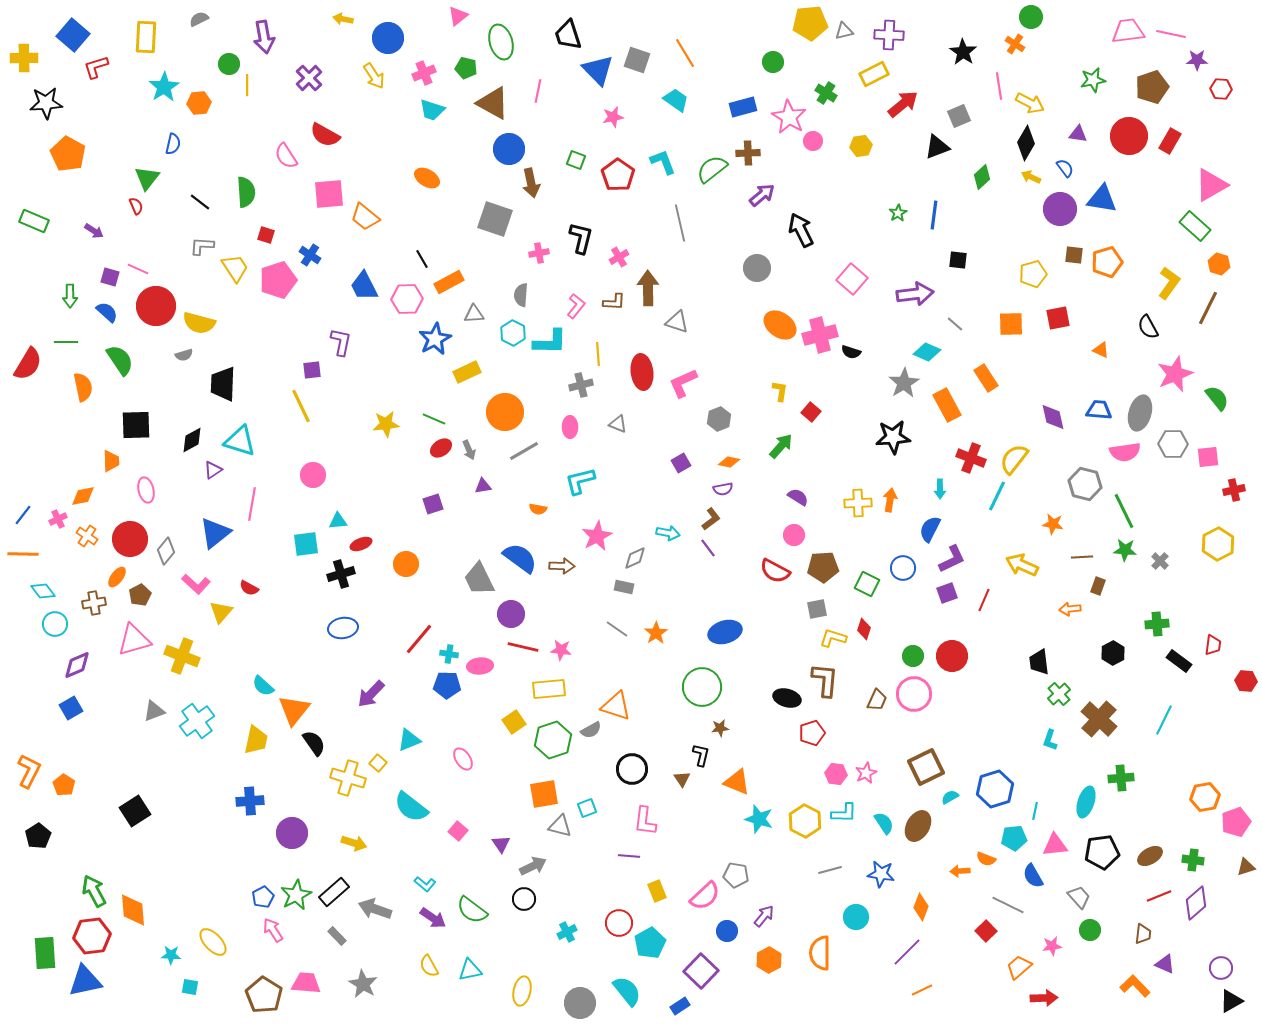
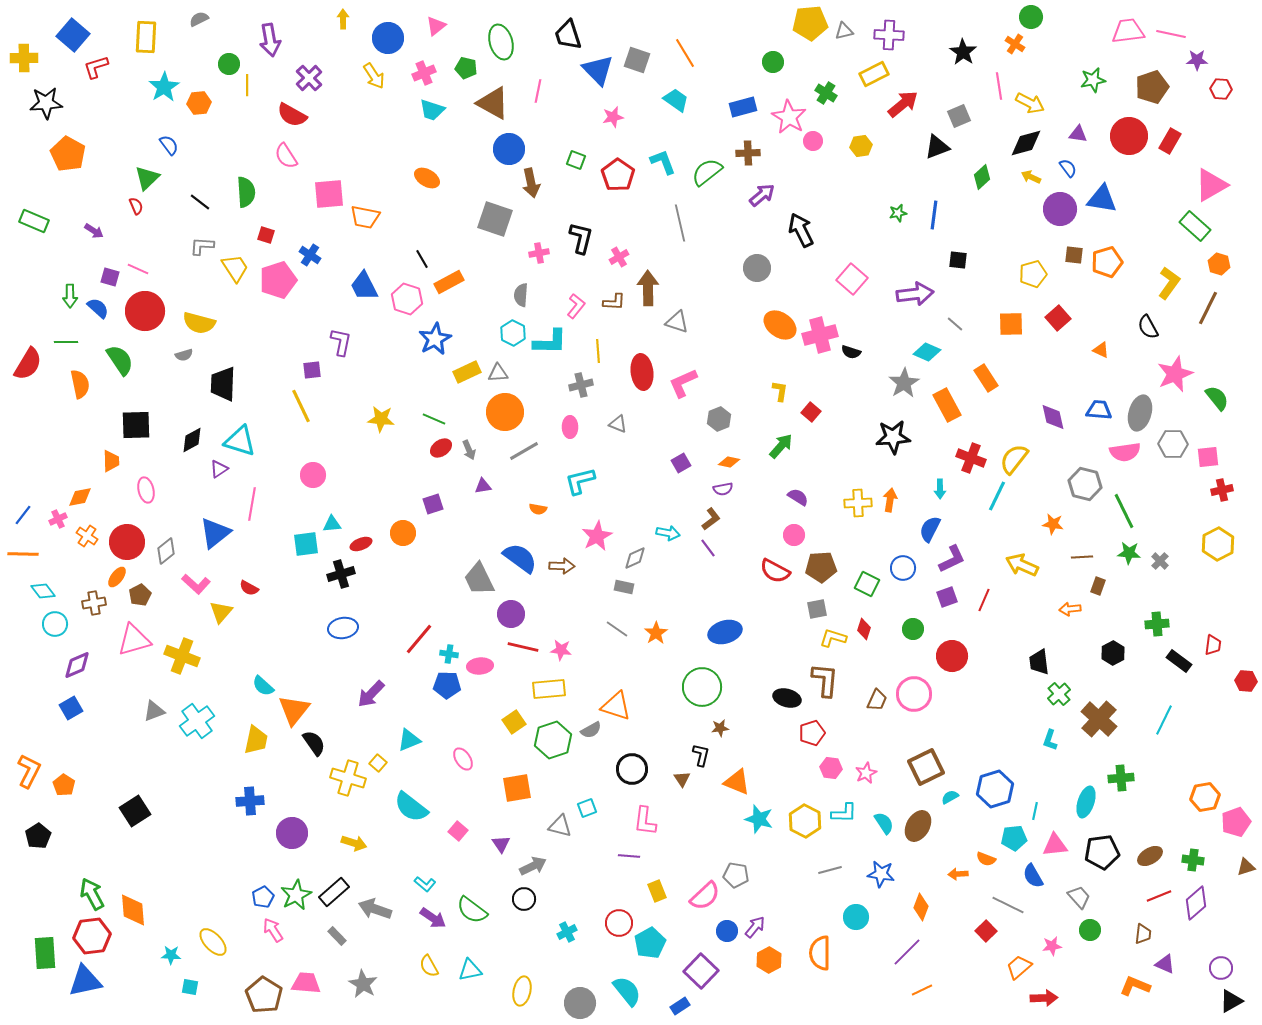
pink triangle at (458, 16): moved 22 px left, 10 px down
yellow arrow at (343, 19): rotated 78 degrees clockwise
purple arrow at (264, 37): moved 6 px right, 3 px down
red semicircle at (325, 135): moved 33 px left, 20 px up
black diamond at (1026, 143): rotated 44 degrees clockwise
blue semicircle at (173, 144): moved 4 px left, 1 px down; rotated 50 degrees counterclockwise
blue semicircle at (1065, 168): moved 3 px right
green semicircle at (712, 169): moved 5 px left, 3 px down
green triangle at (147, 178): rotated 8 degrees clockwise
green star at (898, 213): rotated 18 degrees clockwise
orange trapezoid at (365, 217): rotated 28 degrees counterclockwise
pink hexagon at (407, 299): rotated 20 degrees clockwise
red circle at (156, 306): moved 11 px left, 5 px down
blue semicircle at (107, 312): moved 9 px left, 4 px up
gray triangle at (474, 314): moved 24 px right, 59 px down
red square at (1058, 318): rotated 30 degrees counterclockwise
yellow line at (598, 354): moved 3 px up
orange semicircle at (83, 387): moved 3 px left, 3 px up
yellow star at (386, 424): moved 5 px left, 5 px up; rotated 12 degrees clockwise
purple triangle at (213, 470): moved 6 px right, 1 px up
red cross at (1234, 490): moved 12 px left
orange diamond at (83, 496): moved 3 px left, 1 px down
cyan triangle at (338, 521): moved 6 px left, 3 px down
red circle at (130, 539): moved 3 px left, 3 px down
green star at (1125, 550): moved 4 px right, 3 px down
gray diamond at (166, 551): rotated 12 degrees clockwise
orange circle at (406, 564): moved 3 px left, 31 px up
brown pentagon at (823, 567): moved 2 px left
purple square at (947, 593): moved 4 px down
green circle at (913, 656): moved 27 px up
pink hexagon at (836, 774): moved 5 px left, 6 px up
orange square at (544, 794): moved 27 px left, 6 px up
orange arrow at (960, 871): moved 2 px left, 3 px down
green arrow at (94, 891): moved 2 px left, 3 px down
purple arrow at (764, 916): moved 9 px left, 11 px down
orange L-shape at (1135, 986): rotated 24 degrees counterclockwise
